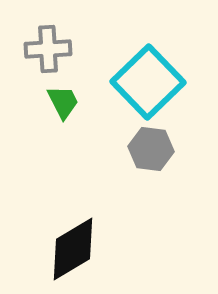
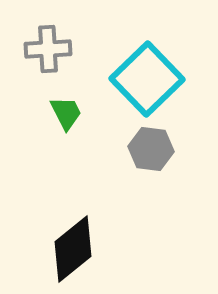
cyan square: moved 1 px left, 3 px up
green trapezoid: moved 3 px right, 11 px down
black diamond: rotated 8 degrees counterclockwise
